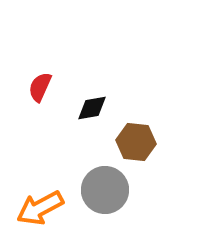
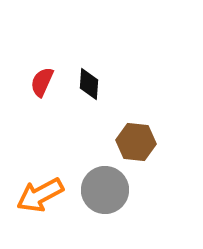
red semicircle: moved 2 px right, 5 px up
black diamond: moved 3 px left, 24 px up; rotated 76 degrees counterclockwise
orange arrow: moved 13 px up
